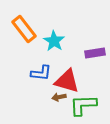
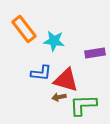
cyan star: rotated 25 degrees counterclockwise
red triangle: moved 1 px left, 1 px up
